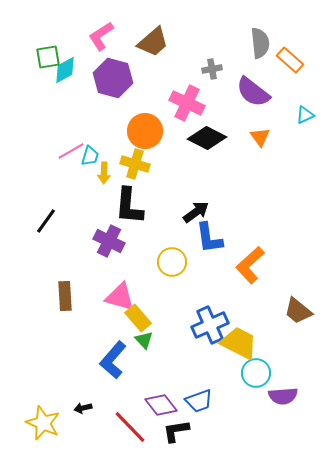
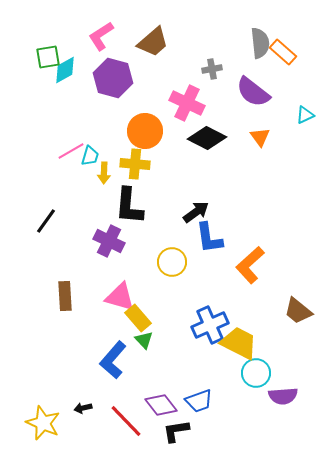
orange rectangle at (290, 60): moved 7 px left, 8 px up
yellow cross at (135, 164): rotated 12 degrees counterclockwise
red line at (130, 427): moved 4 px left, 6 px up
